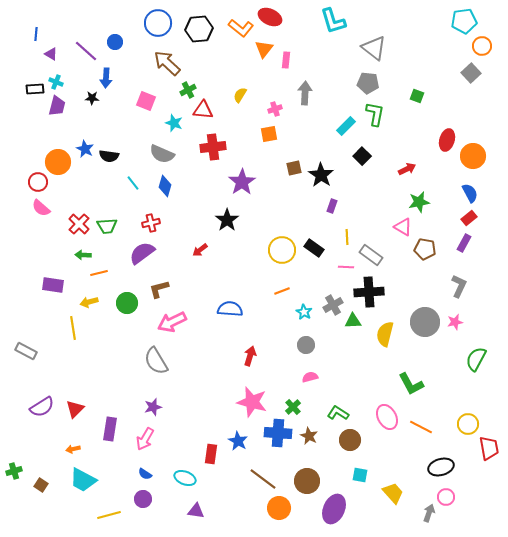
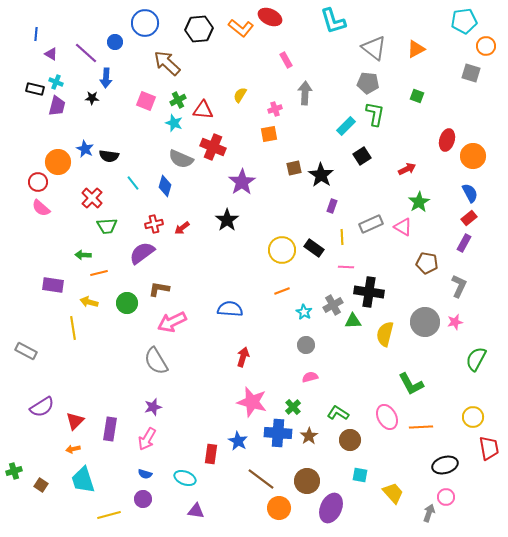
blue circle at (158, 23): moved 13 px left
orange circle at (482, 46): moved 4 px right
orange triangle at (264, 49): moved 152 px right; rotated 24 degrees clockwise
purple line at (86, 51): moved 2 px down
pink rectangle at (286, 60): rotated 35 degrees counterclockwise
gray square at (471, 73): rotated 30 degrees counterclockwise
black rectangle at (35, 89): rotated 18 degrees clockwise
green cross at (188, 90): moved 10 px left, 10 px down
red cross at (213, 147): rotated 30 degrees clockwise
gray semicircle at (162, 154): moved 19 px right, 5 px down
black square at (362, 156): rotated 12 degrees clockwise
green star at (419, 202): rotated 20 degrees counterclockwise
red cross at (151, 223): moved 3 px right, 1 px down
red cross at (79, 224): moved 13 px right, 26 px up
yellow line at (347, 237): moved 5 px left
brown pentagon at (425, 249): moved 2 px right, 14 px down
red arrow at (200, 250): moved 18 px left, 22 px up
gray rectangle at (371, 255): moved 31 px up; rotated 60 degrees counterclockwise
brown L-shape at (159, 289): rotated 25 degrees clockwise
black cross at (369, 292): rotated 12 degrees clockwise
yellow arrow at (89, 302): rotated 30 degrees clockwise
red arrow at (250, 356): moved 7 px left, 1 px down
red triangle at (75, 409): moved 12 px down
yellow circle at (468, 424): moved 5 px right, 7 px up
orange line at (421, 427): rotated 30 degrees counterclockwise
brown star at (309, 436): rotated 12 degrees clockwise
pink arrow at (145, 439): moved 2 px right
black ellipse at (441, 467): moved 4 px right, 2 px up
blue semicircle at (145, 474): rotated 16 degrees counterclockwise
brown line at (263, 479): moved 2 px left
cyan trapezoid at (83, 480): rotated 44 degrees clockwise
purple ellipse at (334, 509): moved 3 px left, 1 px up
